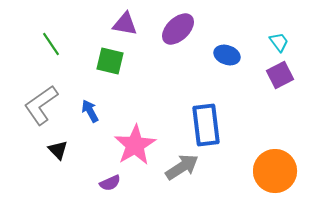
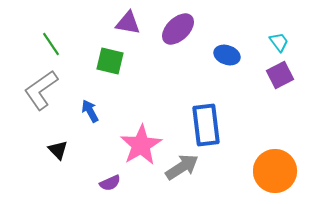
purple triangle: moved 3 px right, 1 px up
gray L-shape: moved 15 px up
pink star: moved 6 px right
